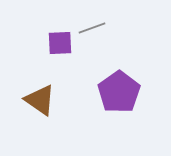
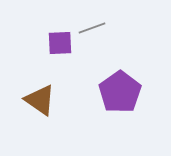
purple pentagon: moved 1 px right
